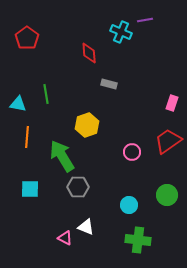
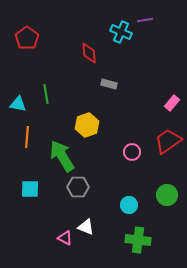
pink rectangle: rotated 21 degrees clockwise
